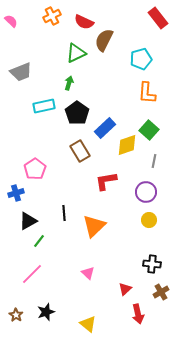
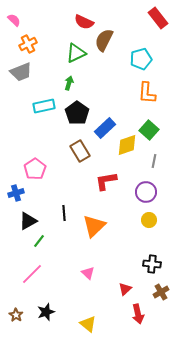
orange cross: moved 24 px left, 28 px down
pink semicircle: moved 3 px right, 1 px up
